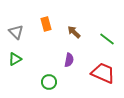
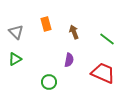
brown arrow: rotated 24 degrees clockwise
